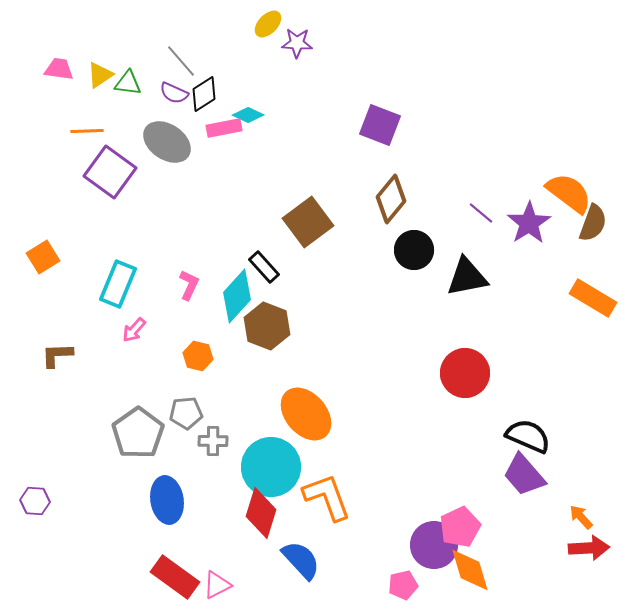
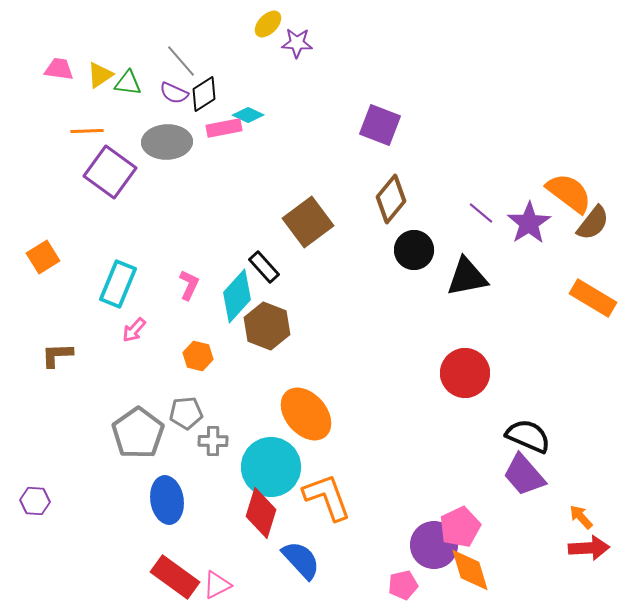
gray ellipse at (167, 142): rotated 36 degrees counterclockwise
brown semicircle at (593, 223): rotated 18 degrees clockwise
